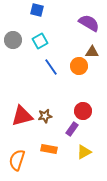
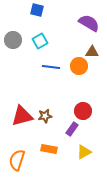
blue line: rotated 48 degrees counterclockwise
